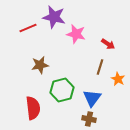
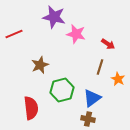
red line: moved 14 px left, 6 px down
brown star: rotated 12 degrees counterclockwise
blue triangle: rotated 18 degrees clockwise
red semicircle: moved 2 px left
brown cross: moved 1 px left
